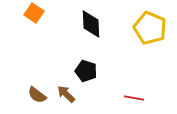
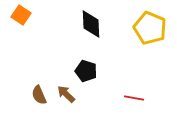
orange square: moved 13 px left, 2 px down
brown semicircle: moved 2 px right; rotated 30 degrees clockwise
